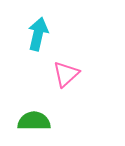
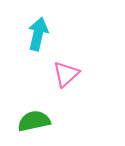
green semicircle: rotated 12 degrees counterclockwise
